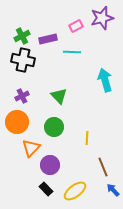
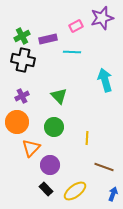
brown line: moved 1 px right; rotated 48 degrees counterclockwise
blue arrow: moved 4 px down; rotated 64 degrees clockwise
